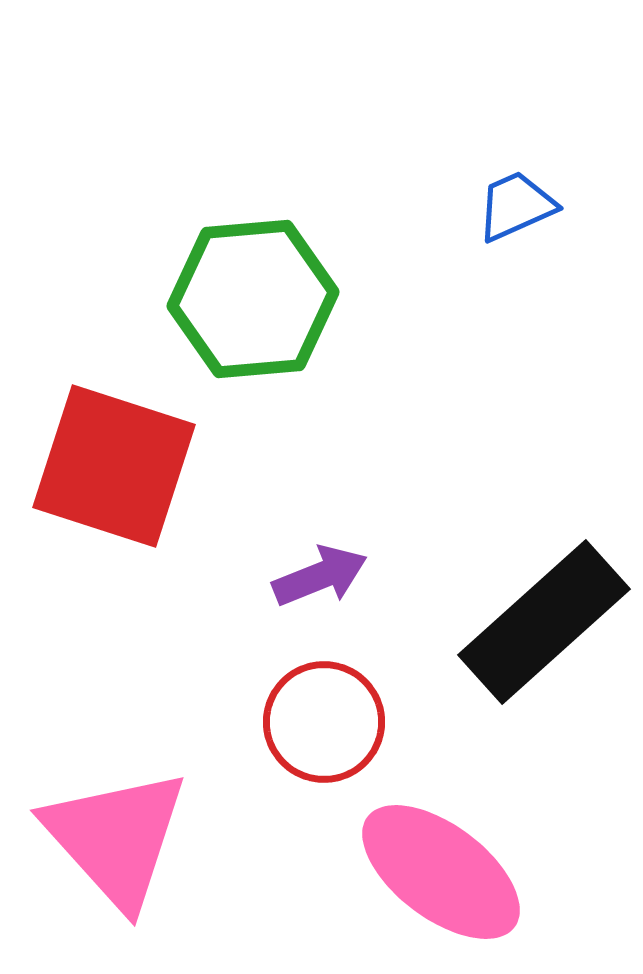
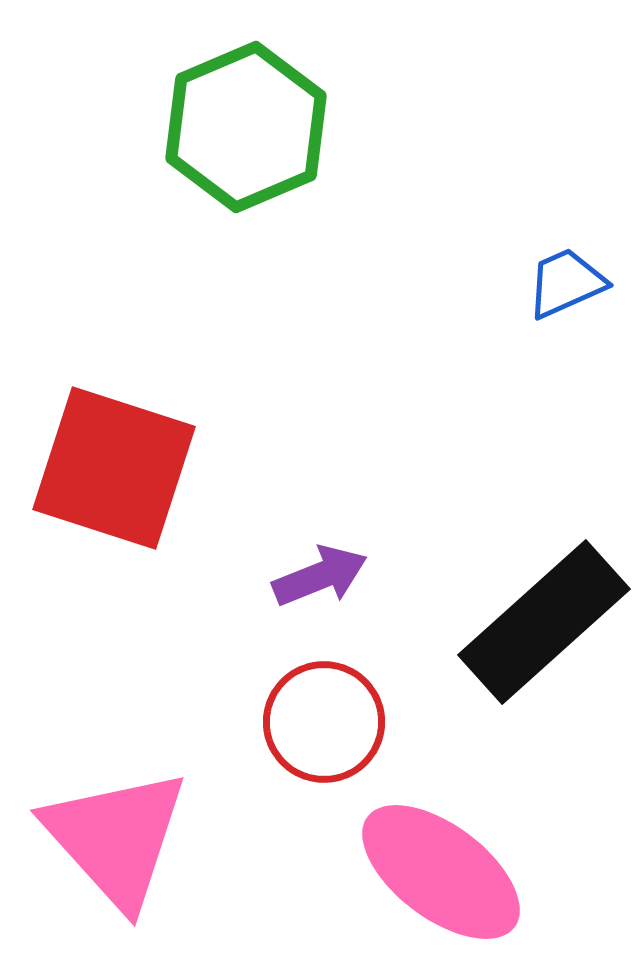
blue trapezoid: moved 50 px right, 77 px down
green hexagon: moved 7 px left, 172 px up; rotated 18 degrees counterclockwise
red square: moved 2 px down
